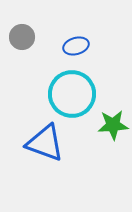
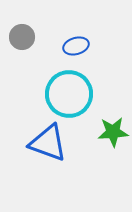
cyan circle: moved 3 px left
green star: moved 7 px down
blue triangle: moved 3 px right
